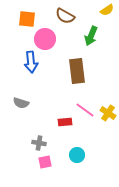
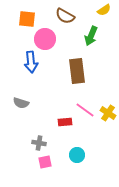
yellow semicircle: moved 3 px left
